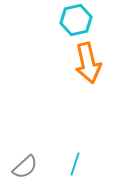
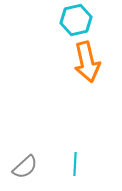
orange arrow: moved 1 px left, 1 px up
cyan line: rotated 15 degrees counterclockwise
